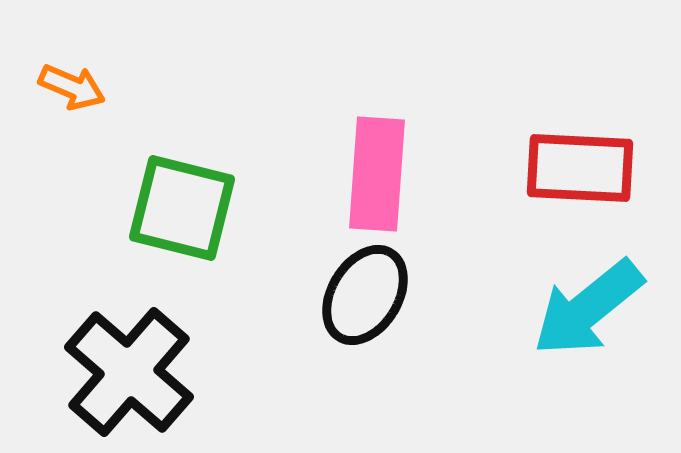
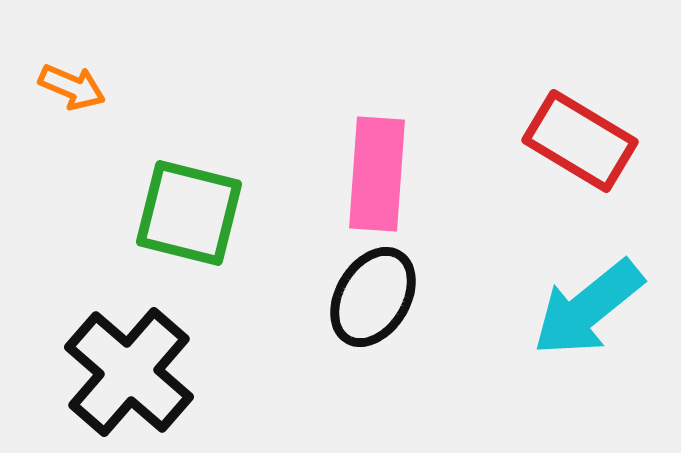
red rectangle: moved 27 px up; rotated 28 degrees clockwise
green square: moved 7 px right, 5 px down
black ellipse: moved 8 px right, 2 px down
